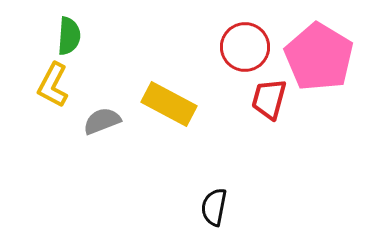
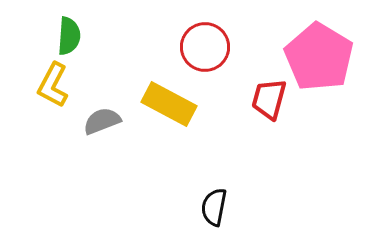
red circle: moved 40 px left
